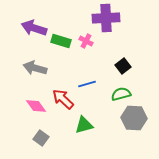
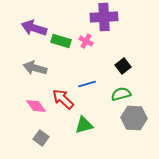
purple cross: moved 2 px left, 1 px up
